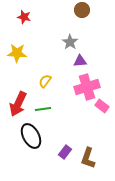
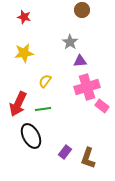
yellow star: moved 7 px right; rotated 12 degrees counterclockwise
